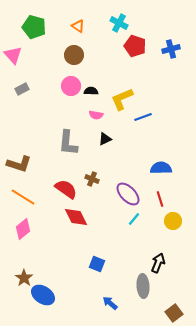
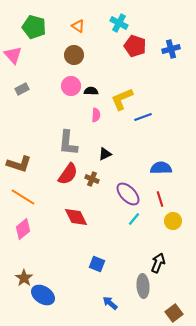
pink semicircle: rotated 96 degrees counterclockwise
black triangle: moved 15 px down
red semicircle: moved 2 px right, 15 px up; rotated 90 degrees clockwise
